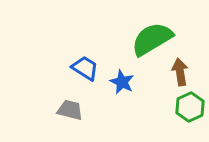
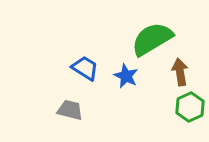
blue star: moved 4 px right, 6 px up
